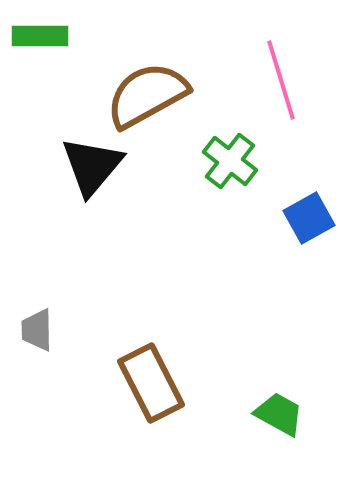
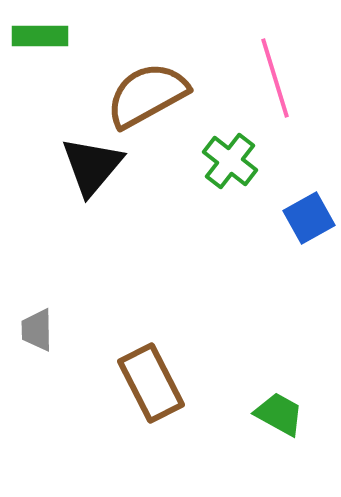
pink line: moved 6 px left, 2 px up
